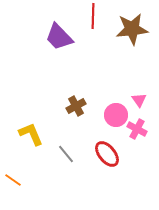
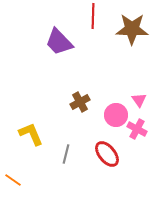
brown star: rotated 8 degrees clockwise
purple trapezoid: moved 5 px down
brown cross: moved 4 px right, 4 px up
gray line: rotated 54 degrees clockwise
